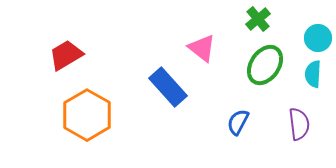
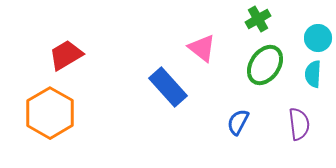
green cross: rotated 10 degrees clockwise
orange hexagon: moved 37 px left, 2 px up
